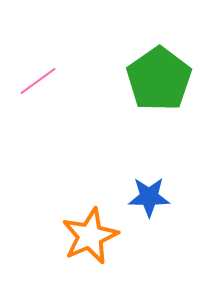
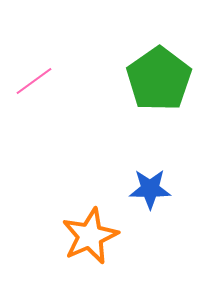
pink line: moved 4 px left
blue star: moved 1 px right, 8 px up
